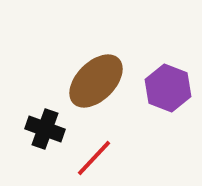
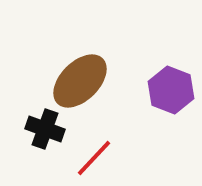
brown ellipse: moved 16 px left
purple hexagon: moved 3 px right, 2 px down
